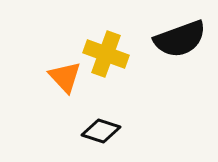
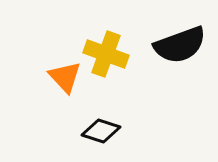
black semicircle: moved 6 px down
